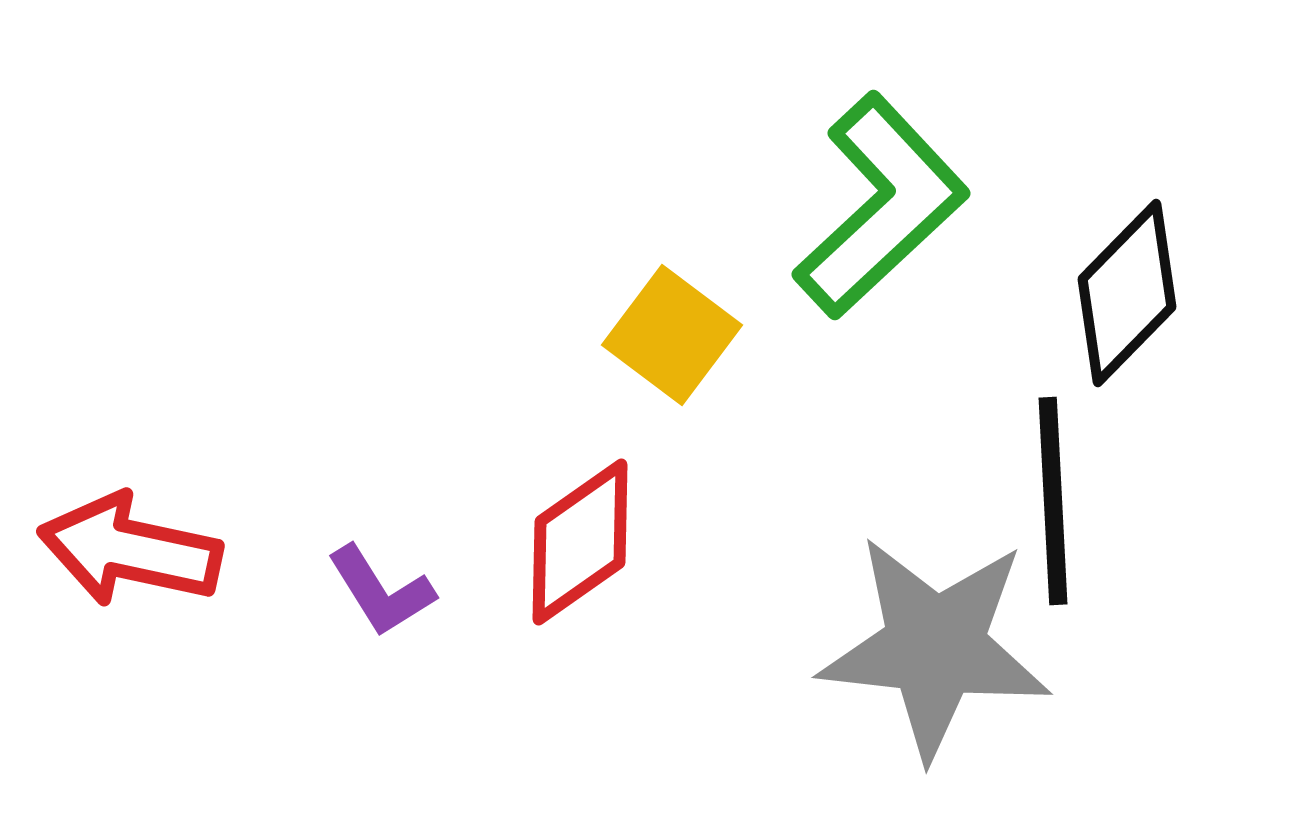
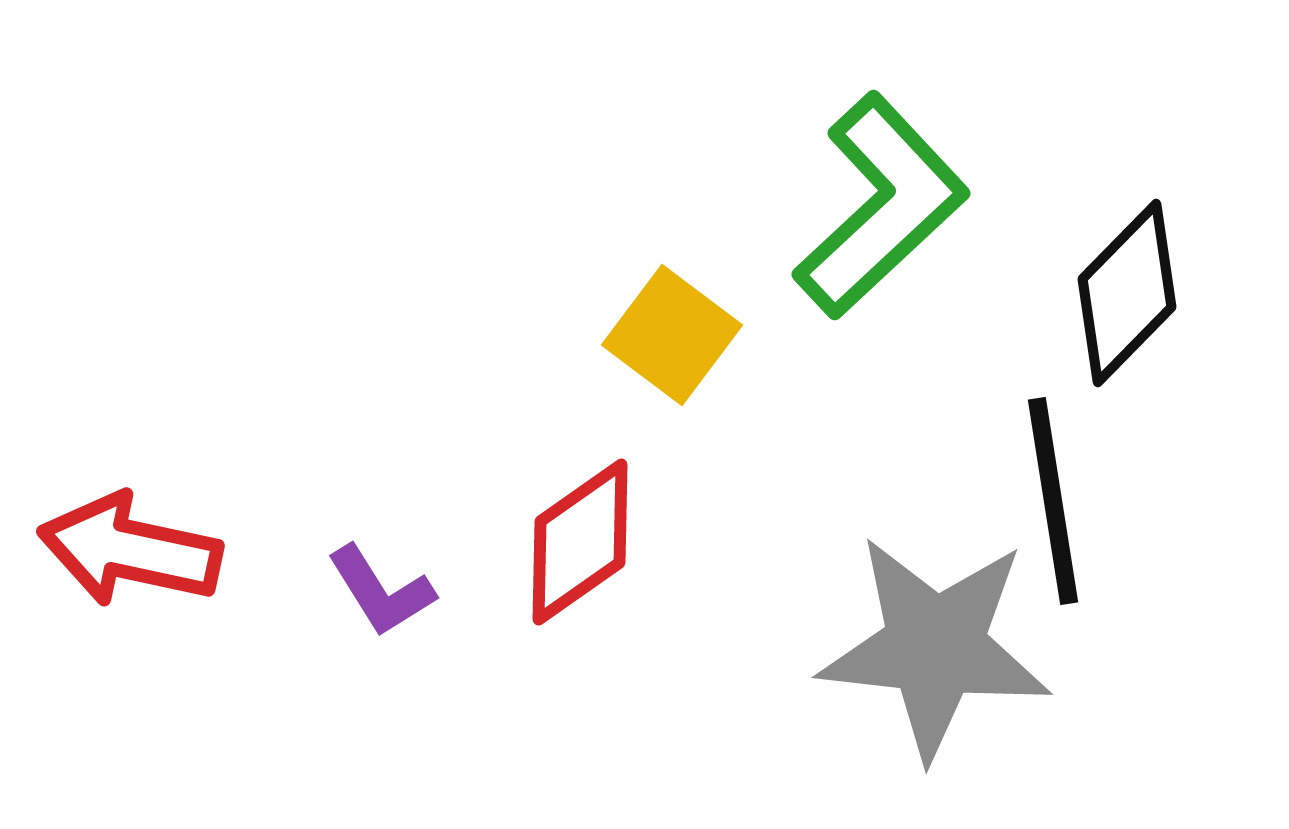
black line: rotated 6 degrees counterclockwise
